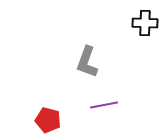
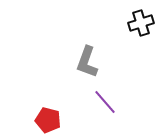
black cross: moved 4 px left; rotated 20 degrees counterclockwise
purple line: moved 1 px right, 3 px up; rotated 60 degrees clockwise
